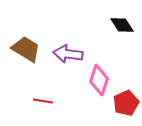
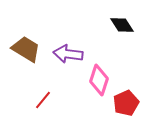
red line: moved 1 px up; rotated 60 degrees counterclockwise
